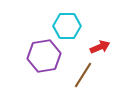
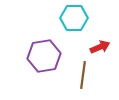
cyan hexagon: moved 7 px right, 8 px up
brown line: rotated 24 degrees counterclockwise
